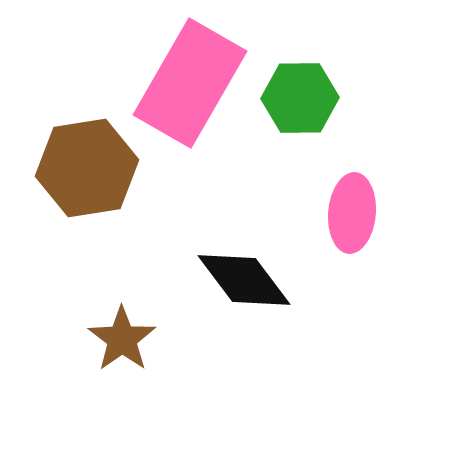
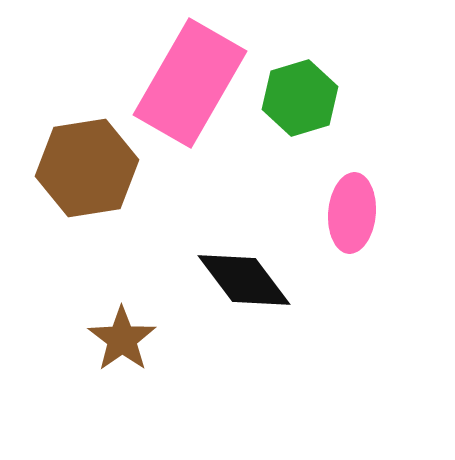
green hexagon: rotated 16 degrees counterclockwise
